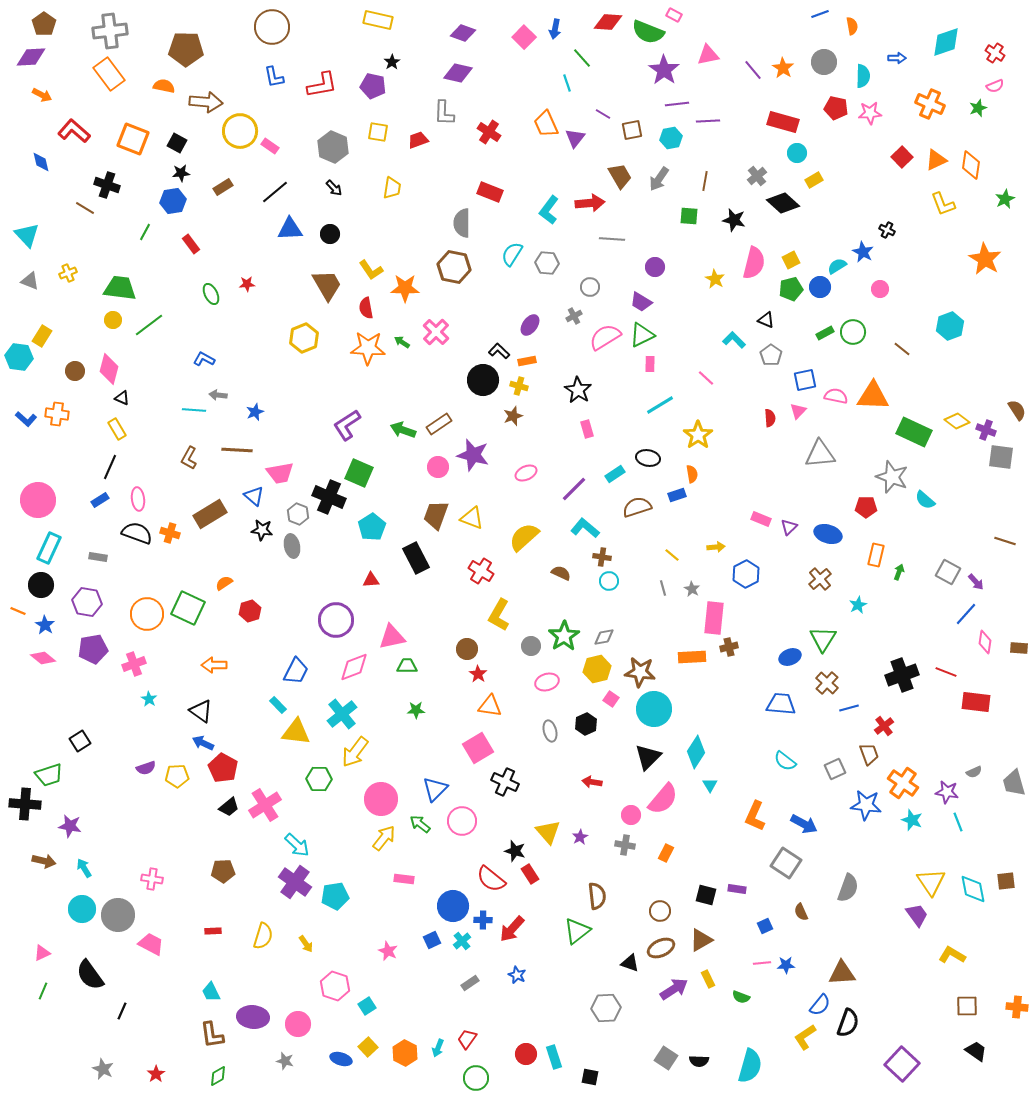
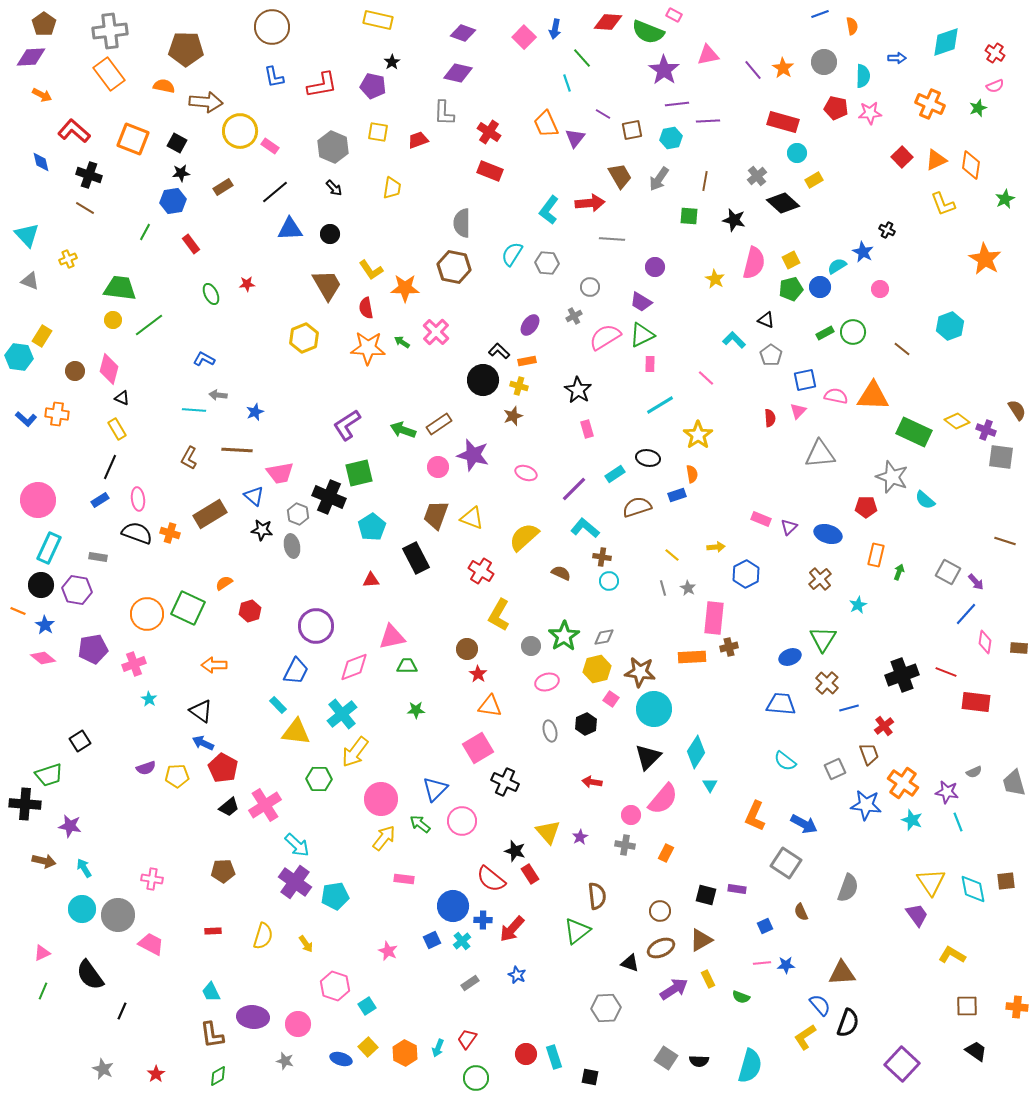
black cross at (107, 185): moved 18 px left, 10 px up
red rectangle at (490, 192): moved 21 px up
yellow cross at (68, 273): moved 14 px up
green square at (359, 473): rotated 36 degrees counterclockwise
pink ellipse at (526, 473): rotated 45 degrees clockwise
gray star at (692, 589): moved 4 px left, 1 px up
purple hexagon at (87, 602): moved 10 px left, 12 px up
purple circle at (336, 620): moved 20 px left, 6 px down
blue semicircle at (820, 1005): rotated 80 degrees counterclockwise
